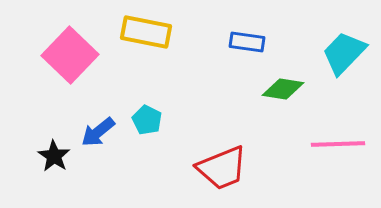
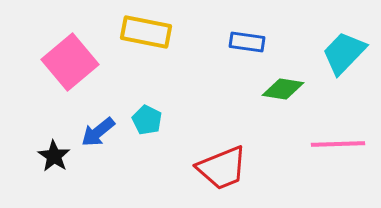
pink square: moved 7 px down; rotated 6 degrees clockwise
